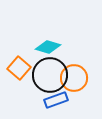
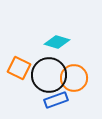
cyan diamond: moved 9 px right, 5 px up
orange square: rotated 15 degrees counterclockwise
black circle: moved 1 px left
